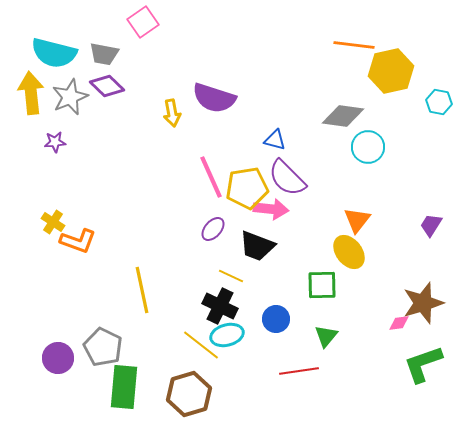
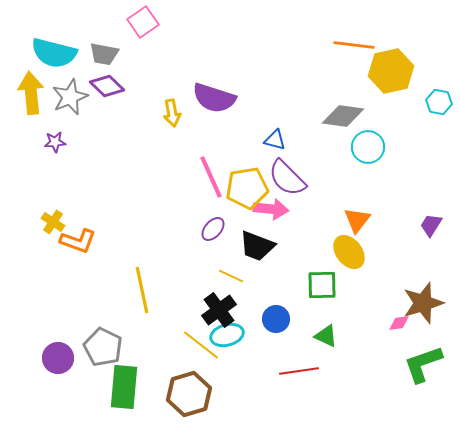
black cross at (220, 306): moved 1 px left, 4 px down; rotated 28 degrees clockwise
green triangle at (326, 336): rotated 45 degrees counterclockwise
